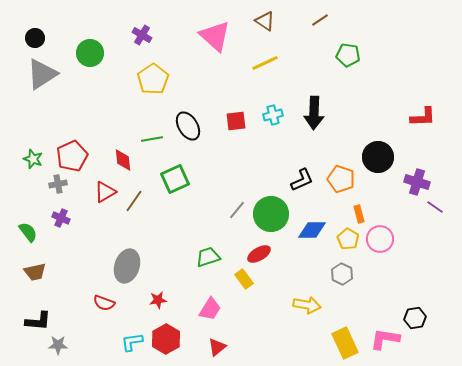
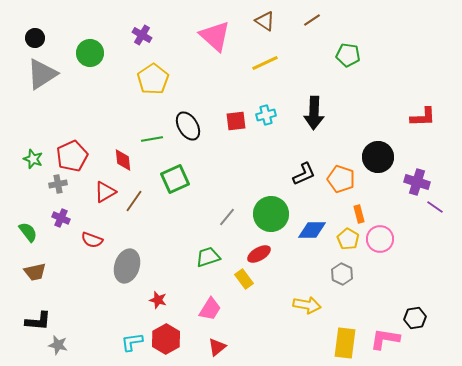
brown line at (320, 20): moved 8 px left
cyan cross at (273, 115): moved 7 px left
black L-shape at (302, 180): moved 2 px right, 6 px up
gray line at (237, 210): moved 10 px left, 7 px down
red star at (158, 300): rotated 24 degrees clockwise
red semicircle at (104, 303): moved 12 px left, 63 px up
yellow rectangle at (345, 343): rotated 32 degrees clockwise
gray star at (58, 345): rotated 12 degrees clockwise
